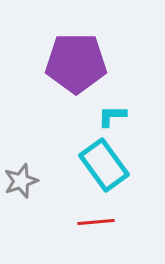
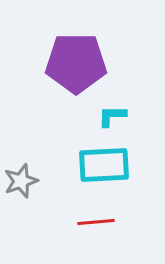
cyan rectangle: rotated 57 degrees counterclockwise
